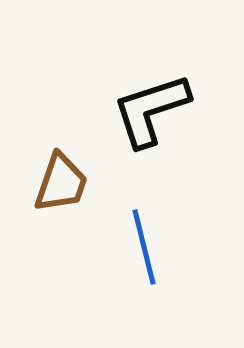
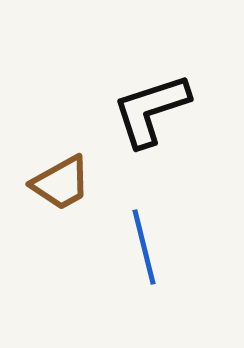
brown trapezoid: rotated 42 degrees clockwise
